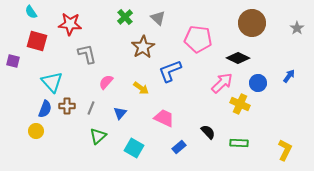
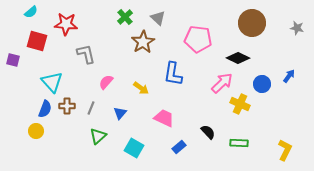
cyan semicircle: rotated 96 degrees counterclockwise
red star: moved 4 px left
gray star: rotated 24 degrees counterclockwise
brown star: moved 5 px up
gray L-shape: moved 1 px left
purple square: moved 1 px up
blue L-shape: moved 3 px right, 3 px down; rotated 60 degrees counterclockwise
blue circle: moved 4 px right, 1 px down
